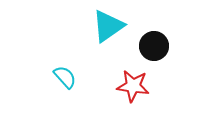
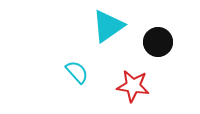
black circle: moved 4 px right, 4 px up
cyan semicircle: moved 12 px right, 5 px up
